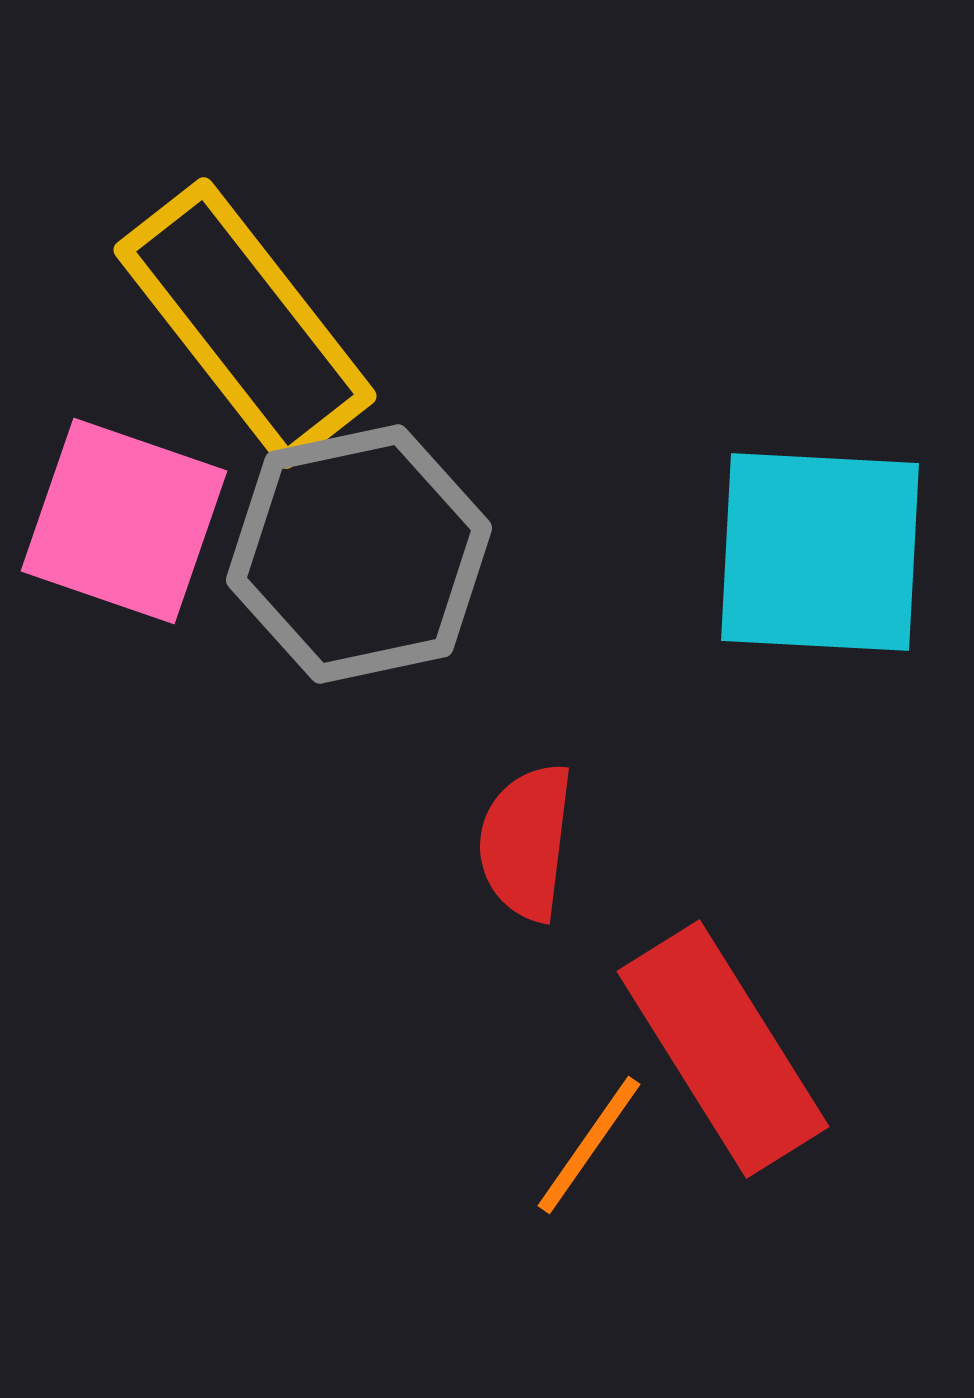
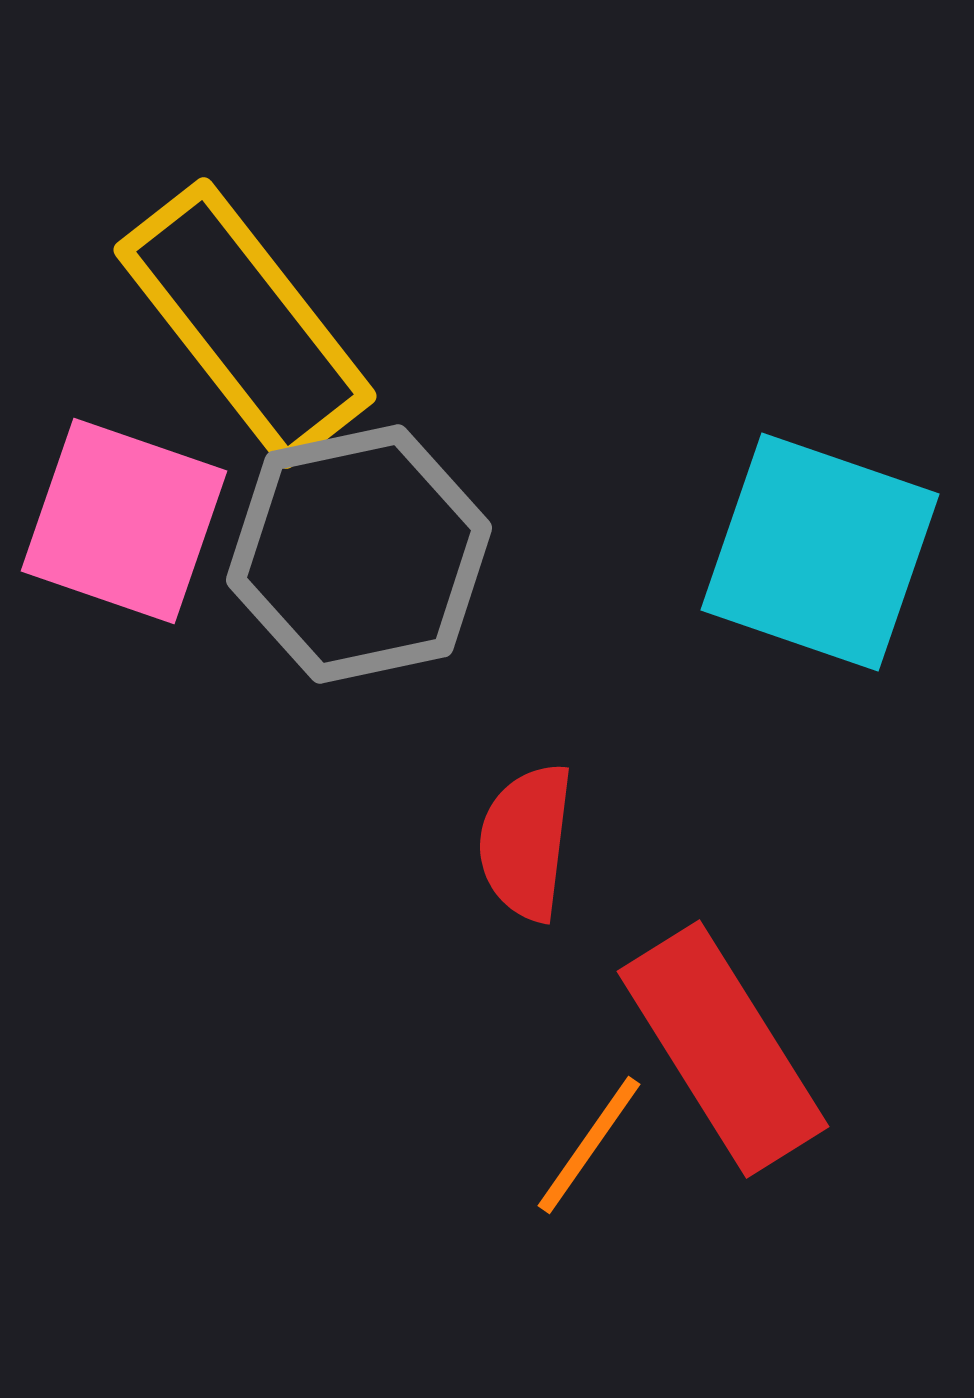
cyan square: rotated 16 degrees clockwise
